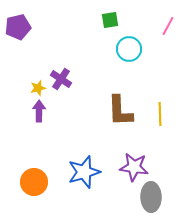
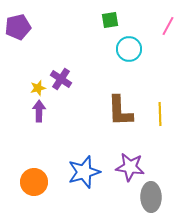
purple star: moved 4 px left
